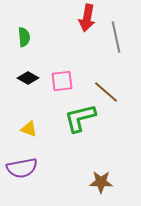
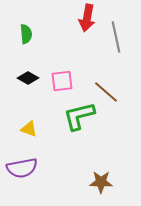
green semicircle: moved 2 px right, 3 px up
green L-shape: moved 1 px left, 2 px up
